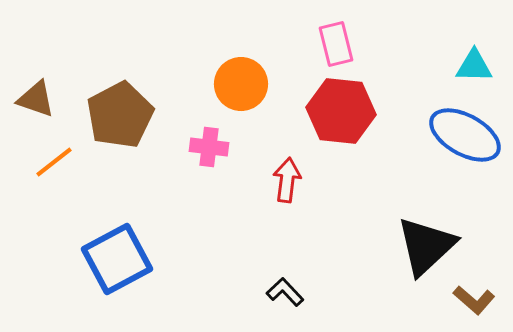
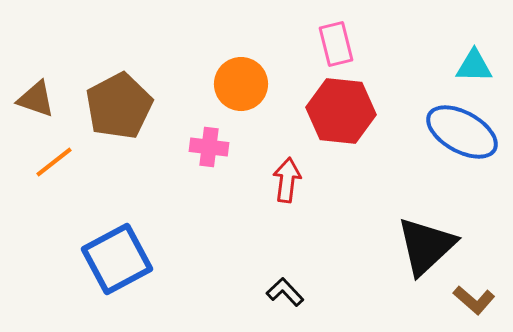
brown pentagon: moved 1 px left, 9 px up
blue ellipse: moved 3 px left, 3 px up
